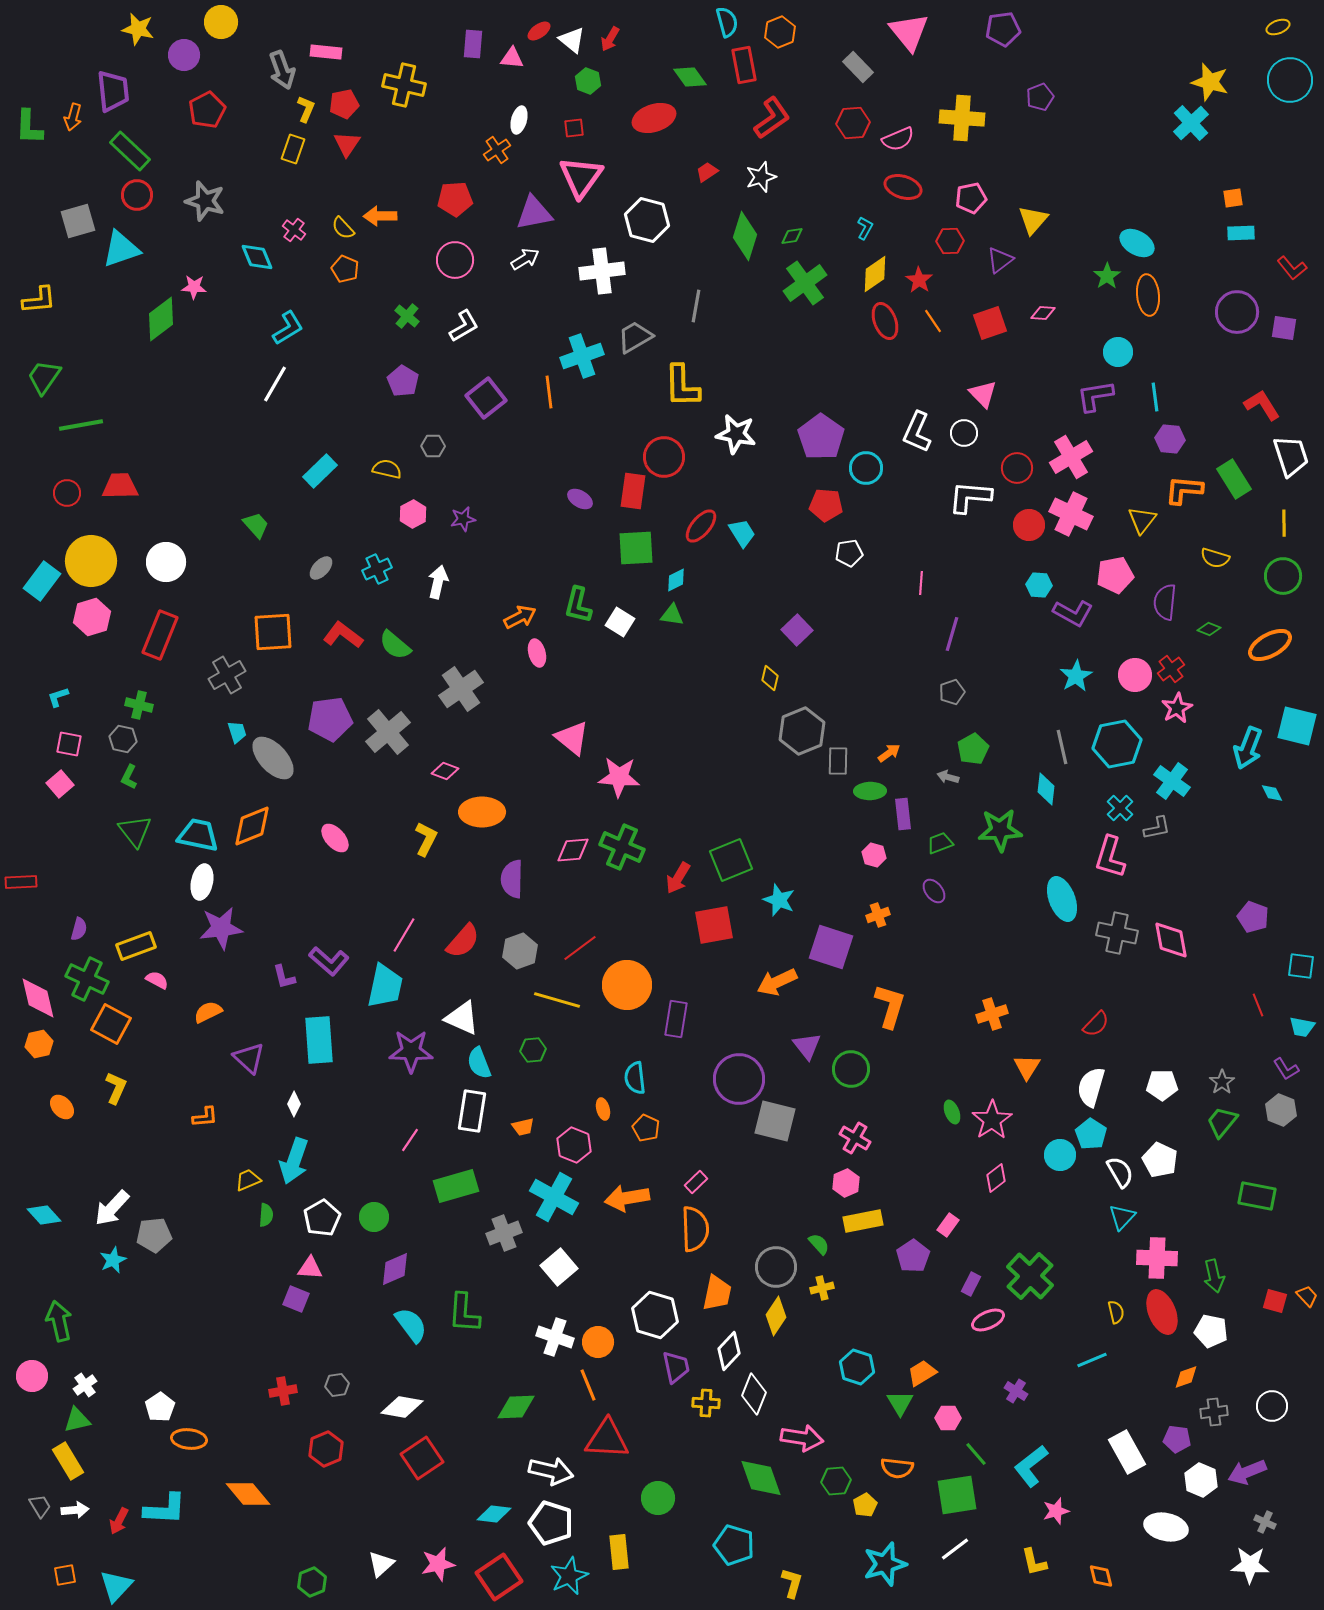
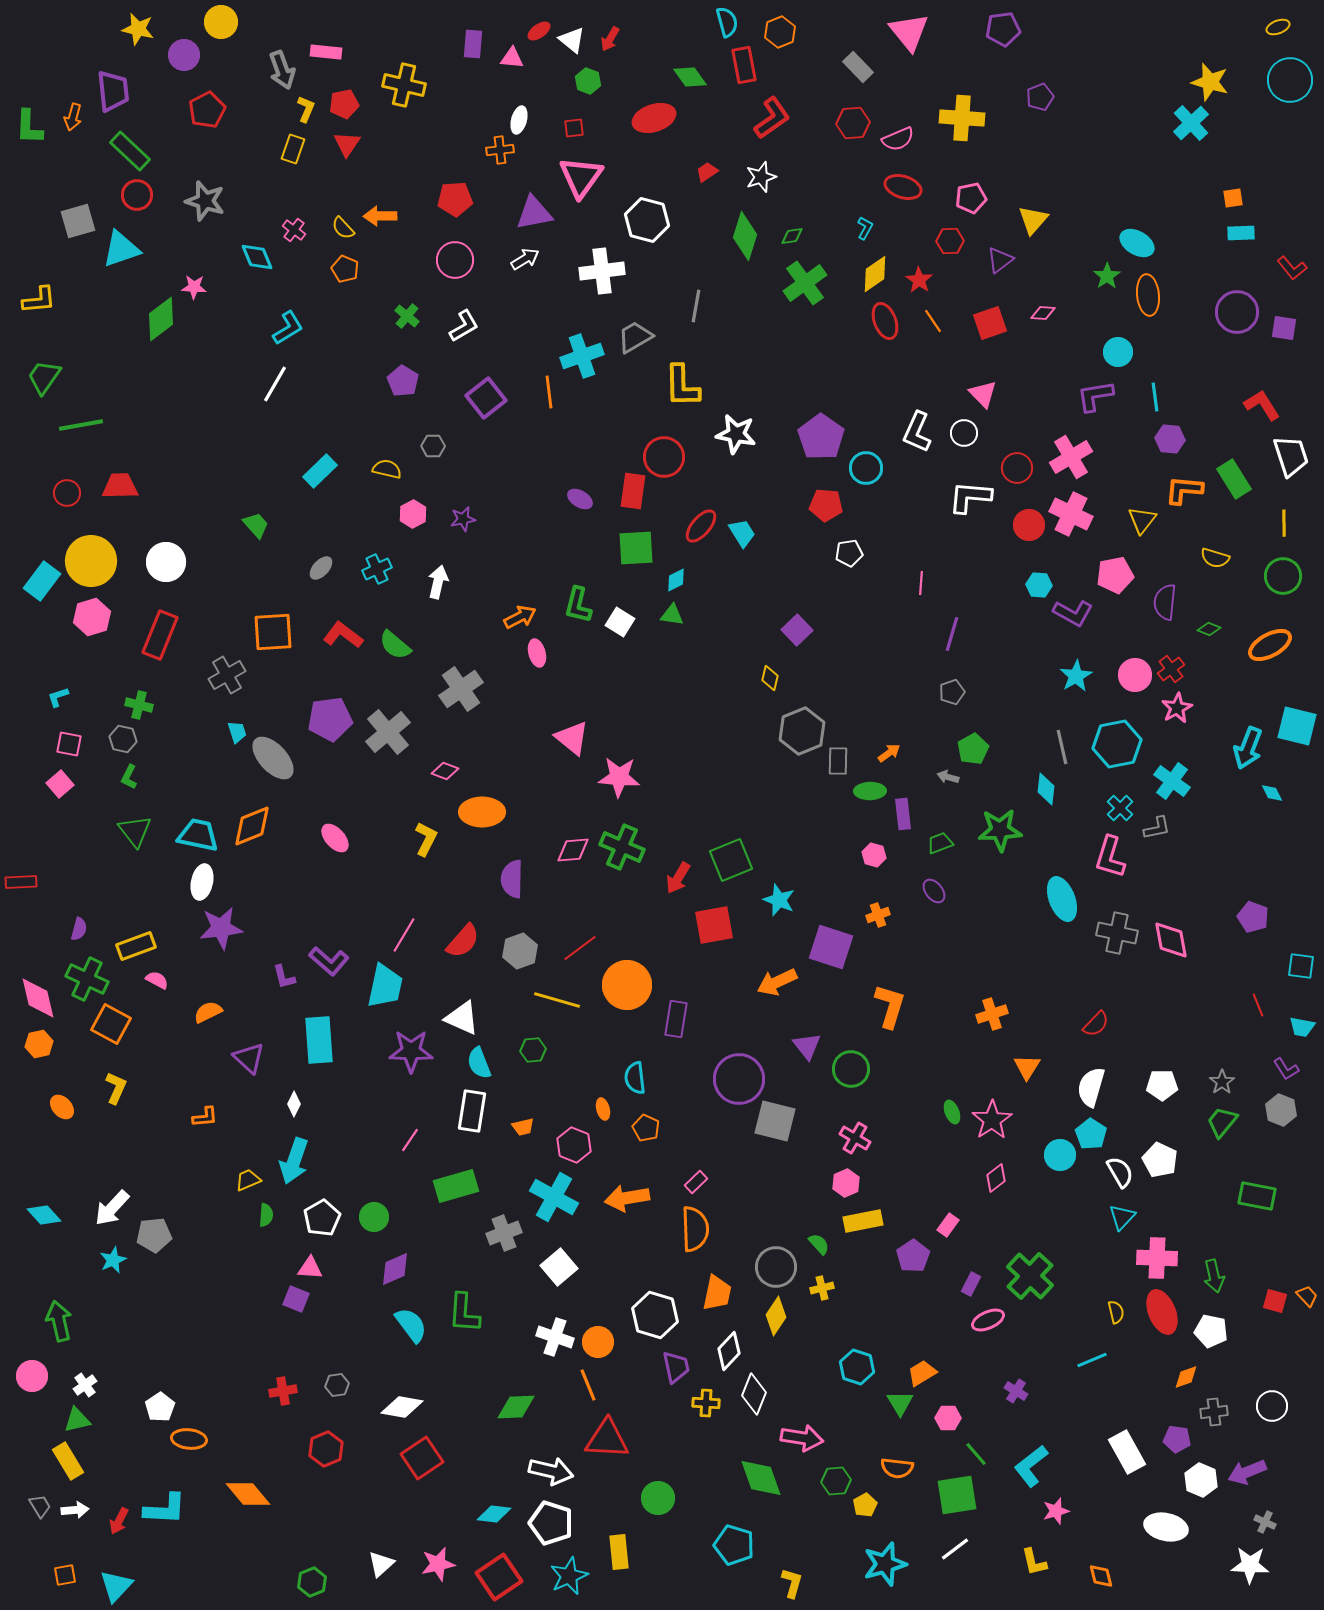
orange cross at (497, 150): moved 3 px right; rotated 28 degrees clockwise
